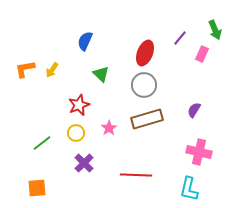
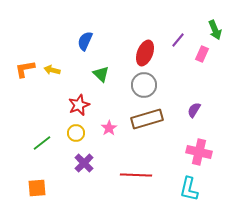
purple line: moved 2 px left, 2 px down
yellow arrow: rotated 70 degrees clockwise
